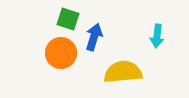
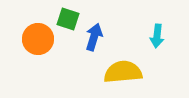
orange circle: moved 23 px left, 14 px up
